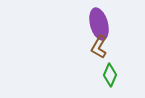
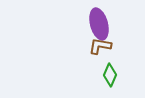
brown L-shape: moved 1 px right, 1 px up; rotated 70 degrees clockwise
